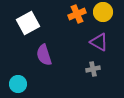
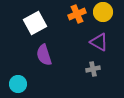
white square: moved 7 px right
